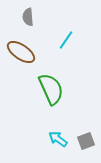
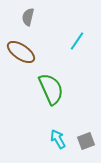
gray semicircle: rotated 18 degrees clockwise
cyan line: moved 11 px right, 1 px down
cyan arrow: rotated 24 degrees clockwise
